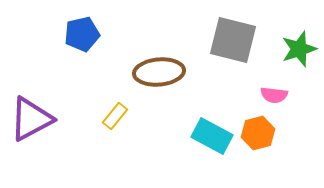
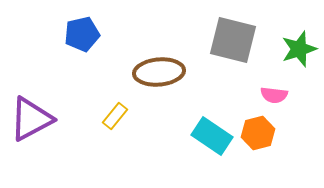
cyan rectangle: rotated 6 degrees clockwise
